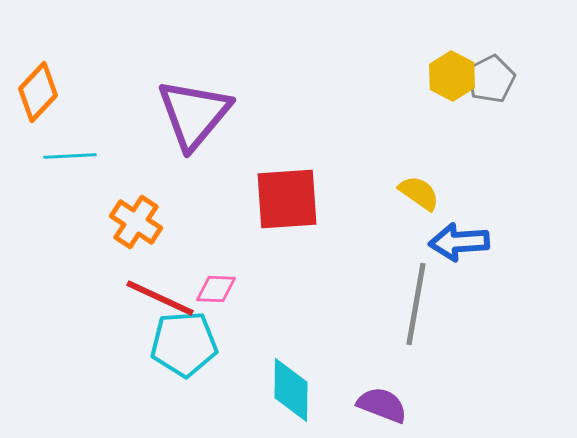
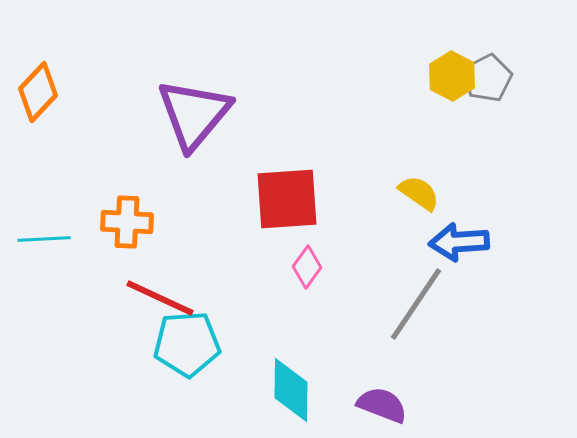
gray pentagon: moved 3 px left, 1 px up
cyan line: moved 26 px left, 83 px down
orange cross: moved 9 px left; rotated 30 degrees counterclockwise
pink diamond: moved 91 px right, 22 px up; rotated 57 degrees counterclockwise
gray line: rotated 24 degrees clockwise
cyan pentagon: moved 3 px right
